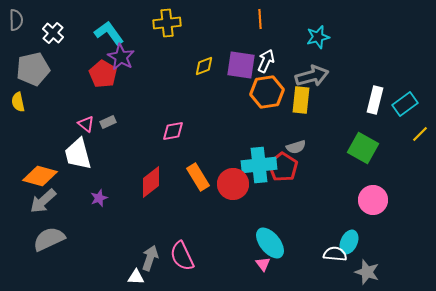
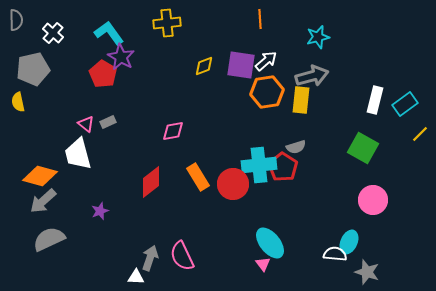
white arrow at (266, 61): rotated 25 degrees clockwise
purple star at (99, 198): moved 1 px right, 13 px down
